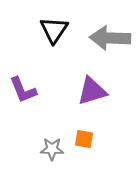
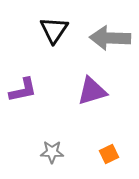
purple L-shape: rotated 80 degrees counterclockwise
orange square: moved 25 px right, 15 px down; rotated 36 degrees counterclockwise
gray star: moved 3 px down
